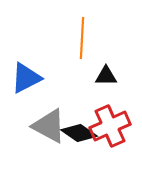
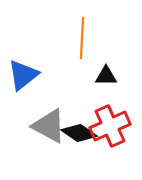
blue triangle: moved 3 px left, 3 px up; rotated 12 degrees counterclockwise
